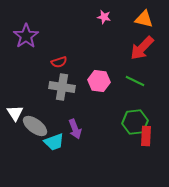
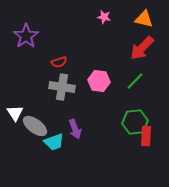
green line: rotated 72 degrees counterclockwise
